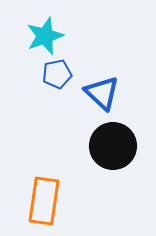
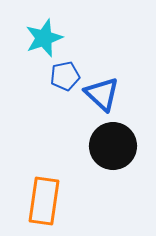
cyan star: moved 1 px left, 2 px down
blue pentagon: moved 8 px right, 2 px down
blue triangle: moved 1 px down
